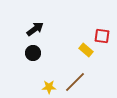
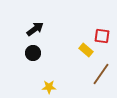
brown line: moved 26 px right, 8 px up; rotated 10 degrees counterclockwise
